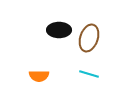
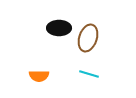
black ellipse: moved 2 px up
brown ellipse: moved 1 px left
